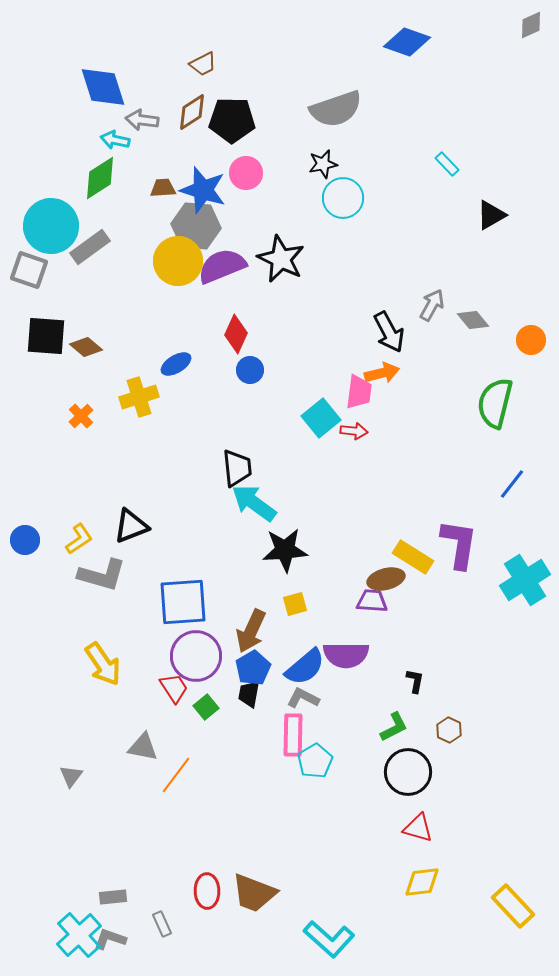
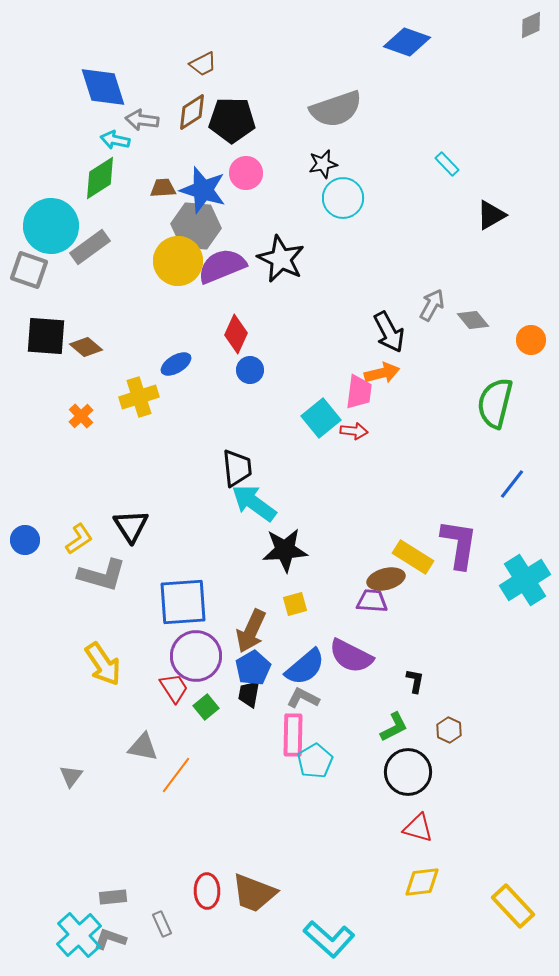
black triangle at (131, 526): rotated 42 degrees counterclockwise
purple semicircle at (346, 655): moved 5 px right, 1 px down; rotated 27 degrees clockwise
